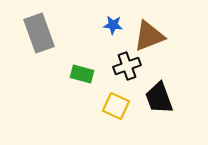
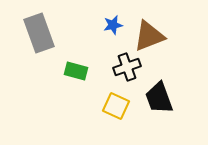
blue star: rotated 18 degrees counterclockwise
black cross: moved 1 px down
green rectangle: moved 6 px left, 3 px up
